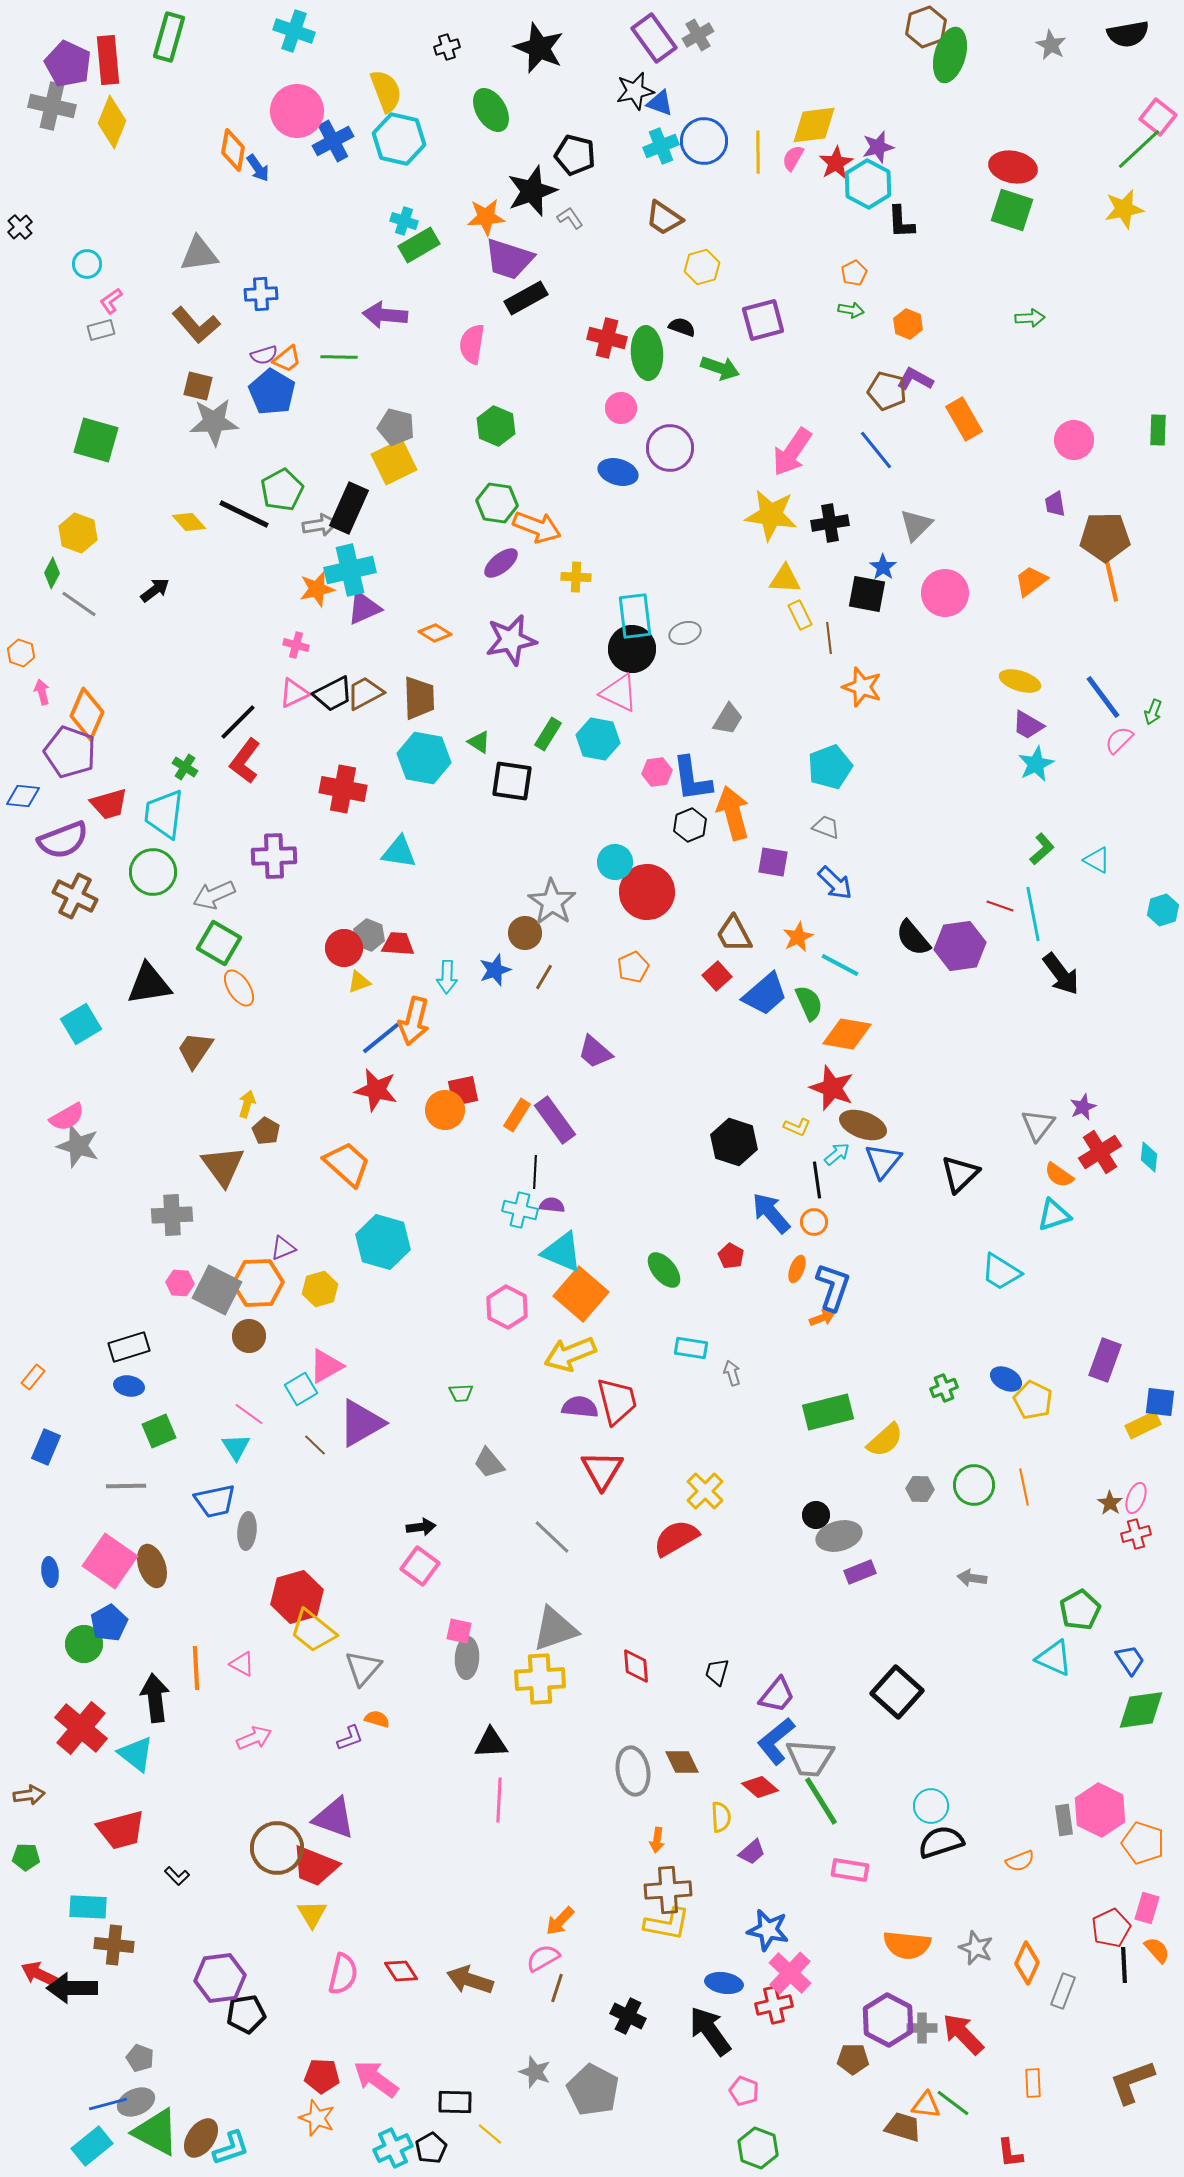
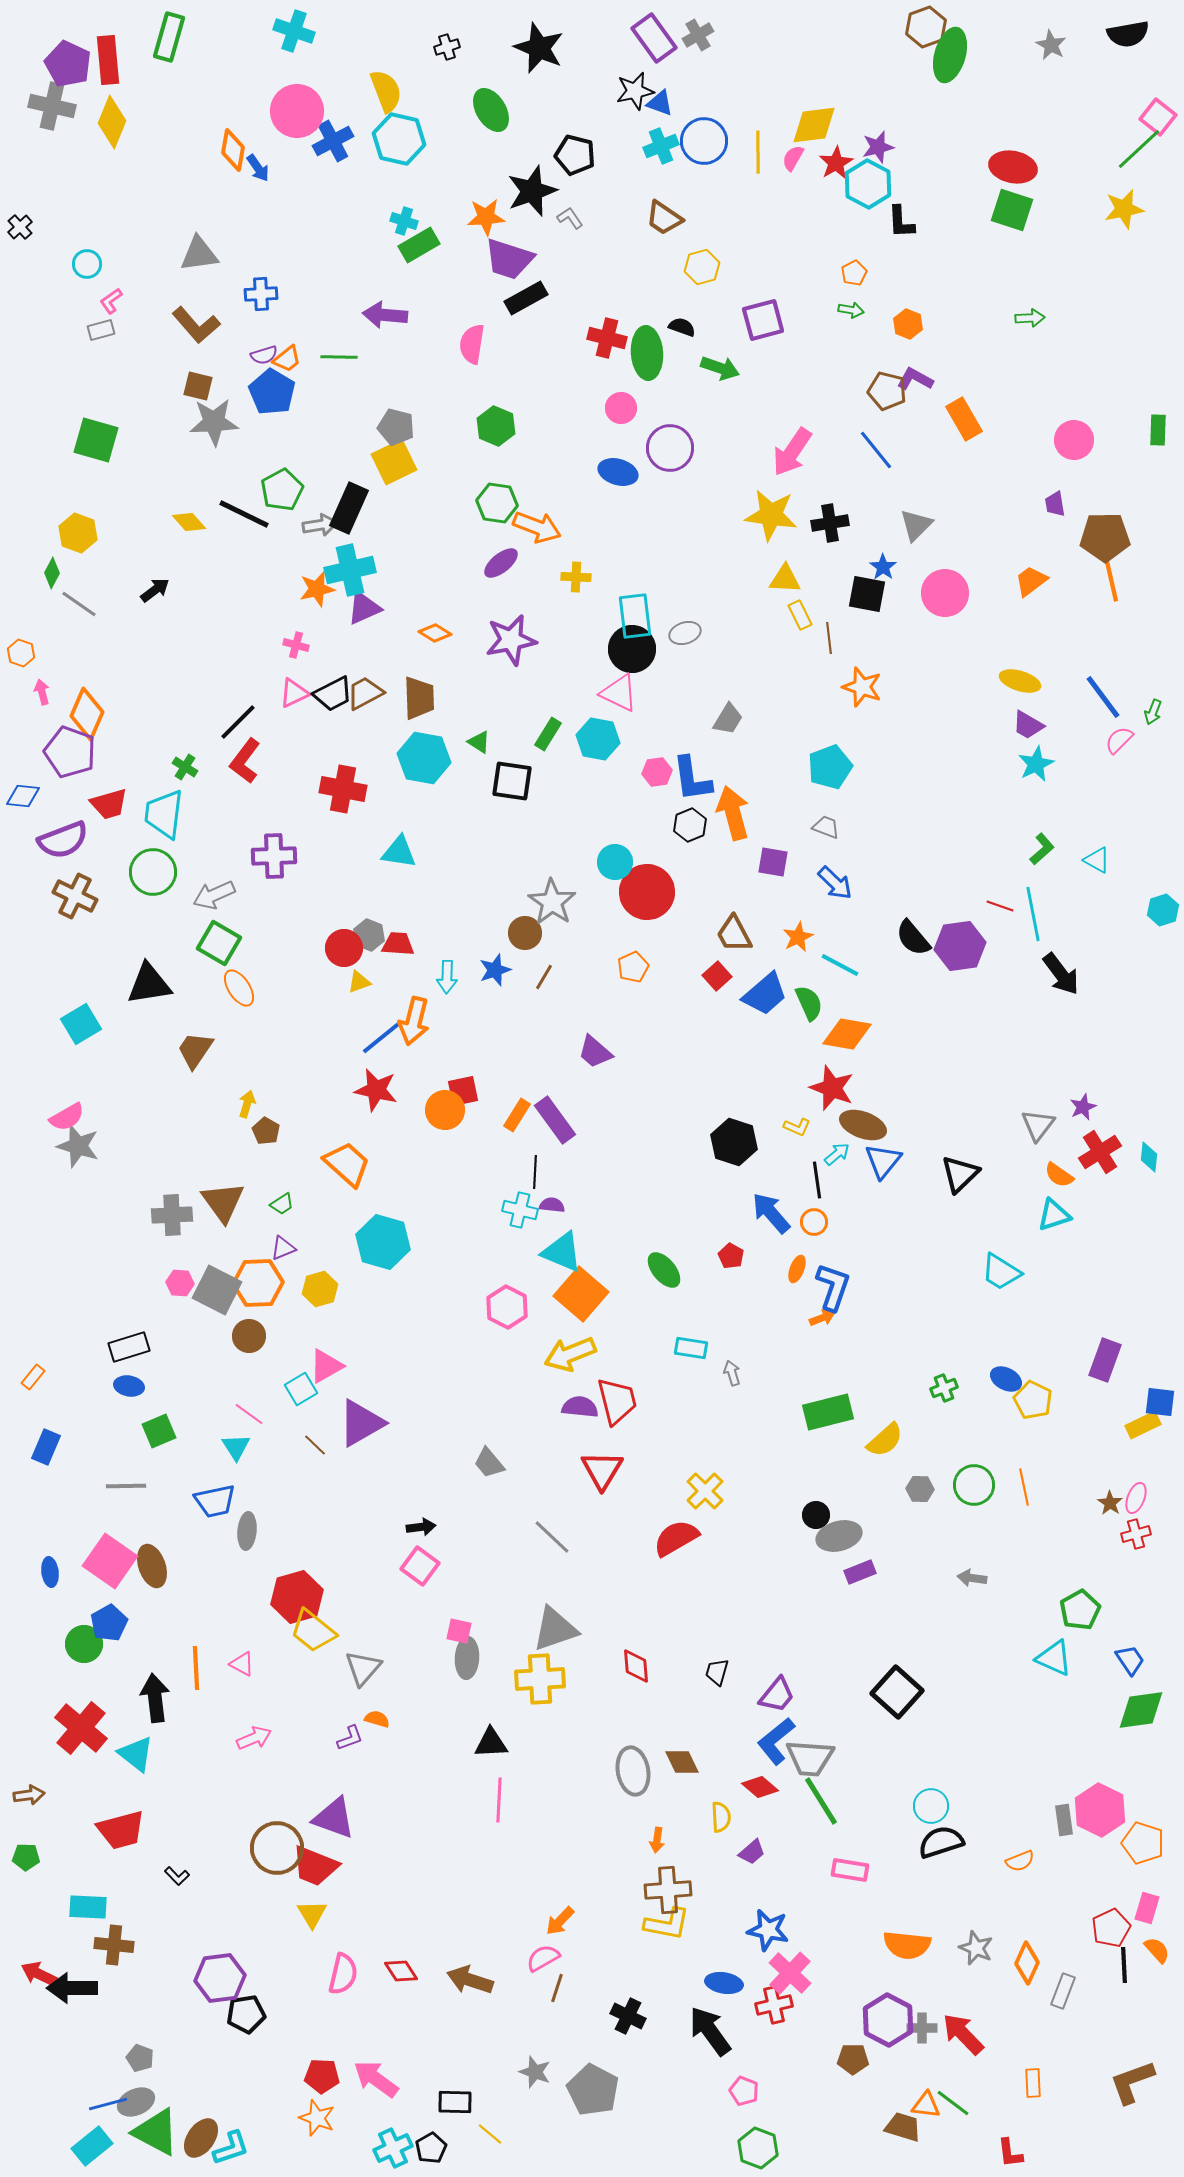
brown triangle at (223, 1166): moved 36 px down
green trapezoid at (461, 1393): moved 179 px left, 189 px up; rotated 30 degrees counterclockwise
